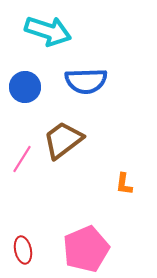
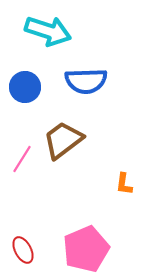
red ellipse: rotated 16 degrees counterclockwise
